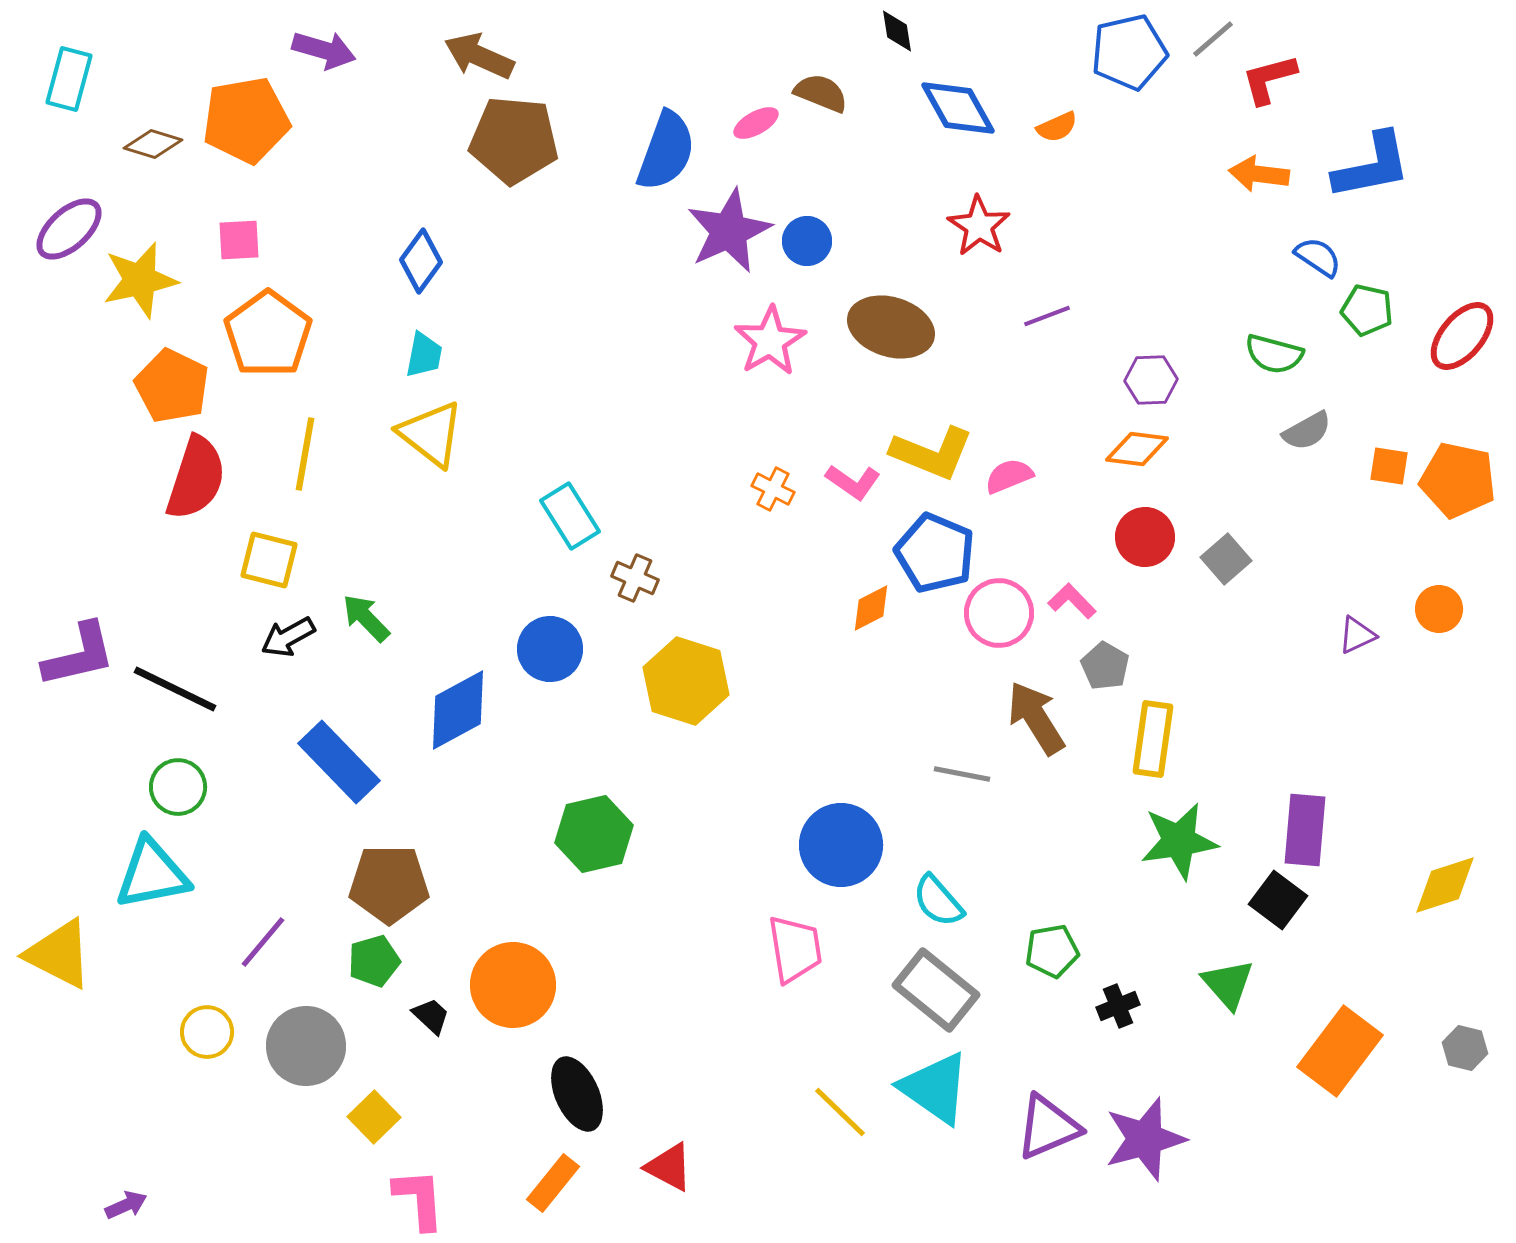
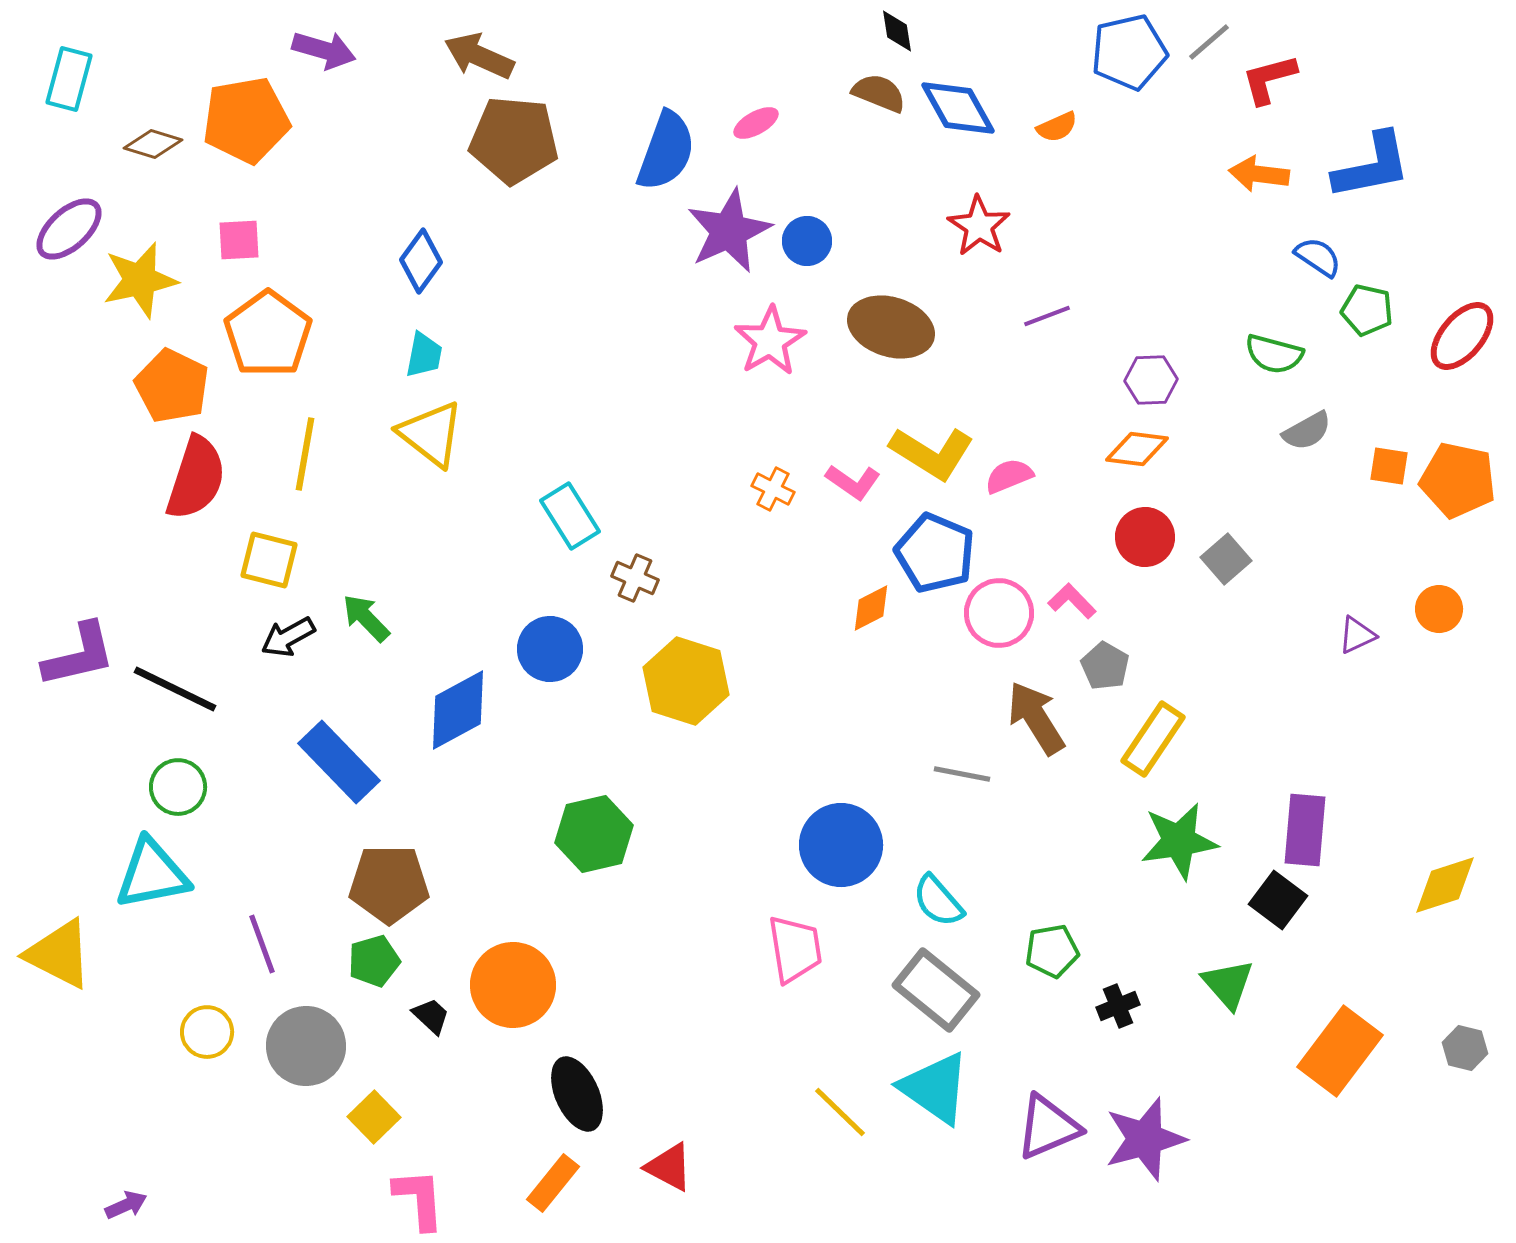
gray line at (1213, 39): moved 4 px left, 3 px down
brown semicircle at (821, 93): moved 58 px right
yellow L-shape at (932, 453): rotated 10 degrees clockwise
yellow rectangle at (1153, 739): rotated 26 degrees clockwise
purple line at (263, 942): moved 1 px left, 2 px down; rotated 60 degrees counterclockwise
